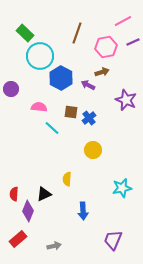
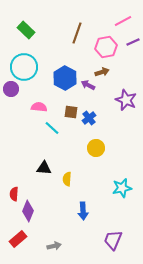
green rectangle: moved 1 px right, 3 px up
cyan circle: moved 16 px left, 11 px down
blue hexagon: moved 4 px right
yellow circle: moved 3 px right, 2 px up
black triangle: moved 26 px up; rotated 28 degrees clockwise
